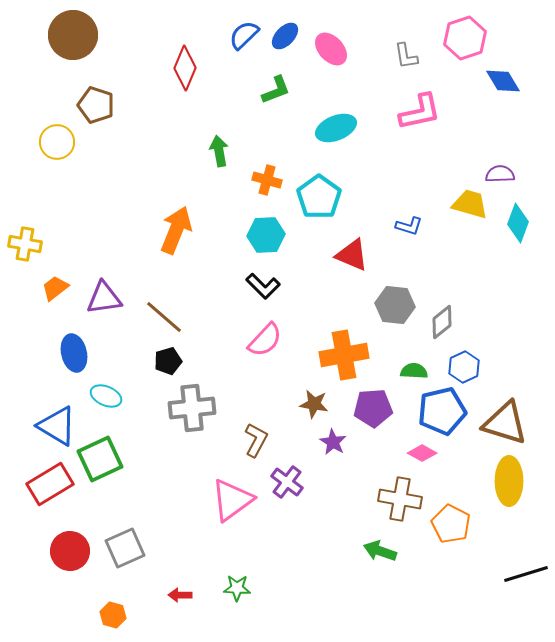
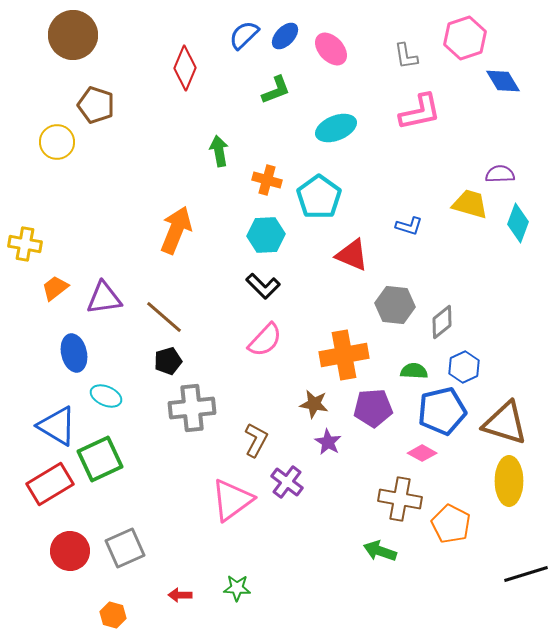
purple star at (333, 442): moved 5 px left
